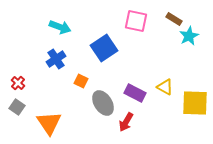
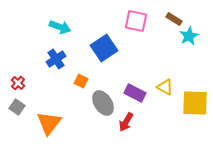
orange triangle: rotated 12 degrees clockwise
